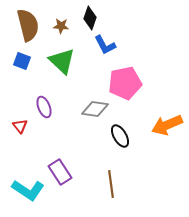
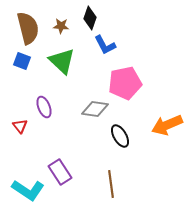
brown semicircle: moved 3 px down
